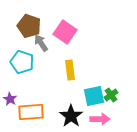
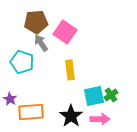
brown pentagon: moved 7 px right, 4 px up; rotated 25 degrees counterclockwise
